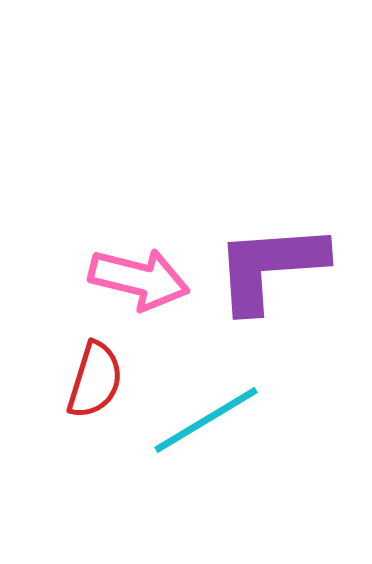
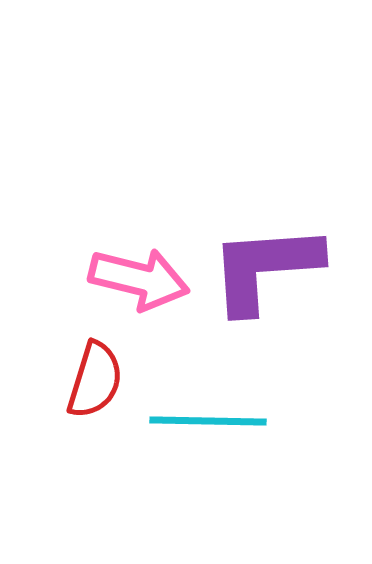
purple L-shape: moved 5 px left, 1 px down
cyan line: moved 2 px right, 1 px down; rotated 32 degrees clockwise
